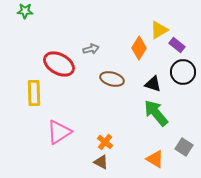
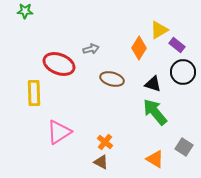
red ellipse: rotated 8 degrees counterclockwise
green arrow: moved 1 px left, 1 px up
